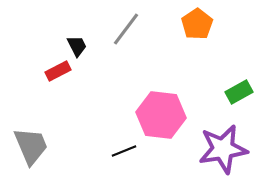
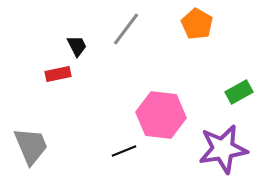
orange pentagon: rotated 8 degrees counterclockwise
red rectangle: moved 3 px down; rotated 15 degrees clockwise
